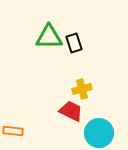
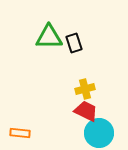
yellow cross: moved 3 px right
red trapezoid: moved 15 px right
orange rectangle: moved 7 px right, 2 px down
